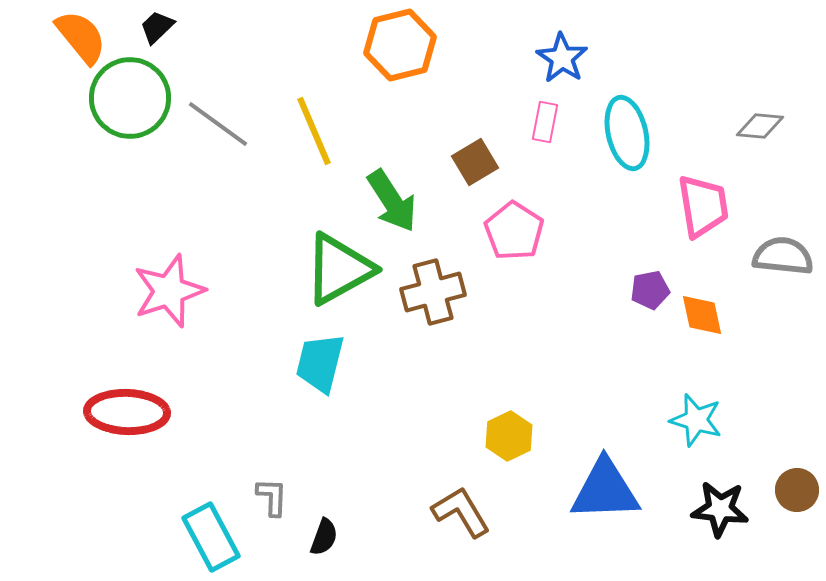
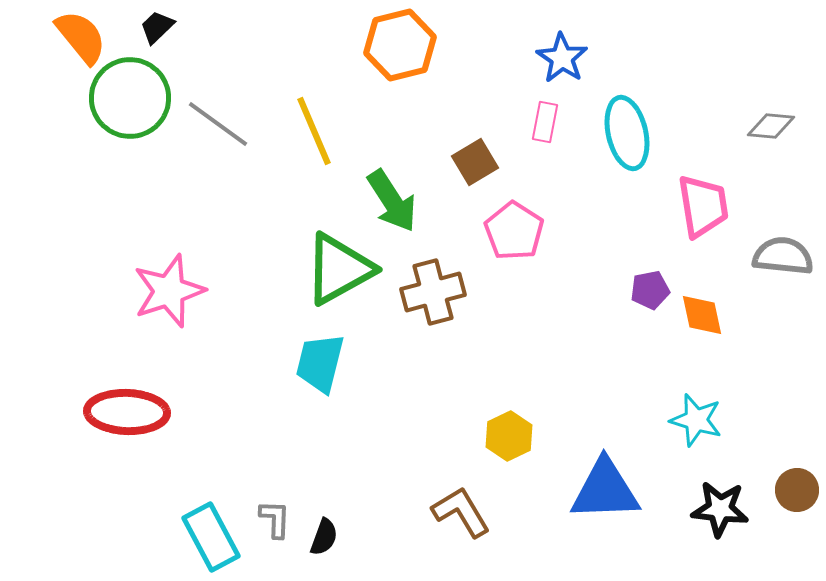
gray diamond: moved 11 px right
gray L-shape: moved 3 px right, 22 px down
